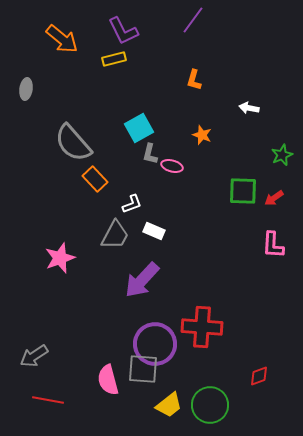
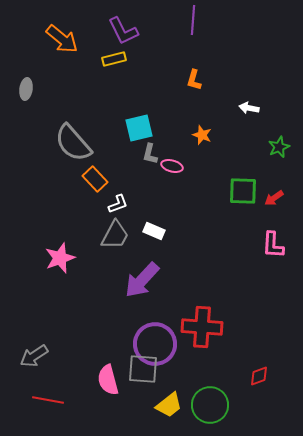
purple line: rotated 32 degrees counterclockwise
cyan square: rotated 16 degrees clockwise
green star: moved 3 px left, 8 px up
white L-shape: moved 14 px left
